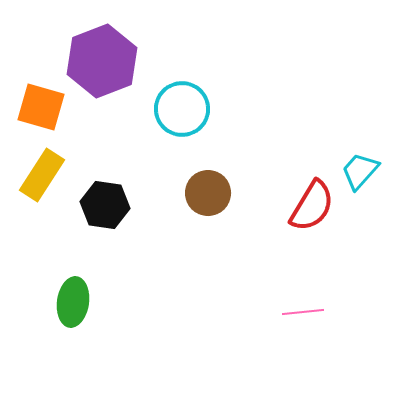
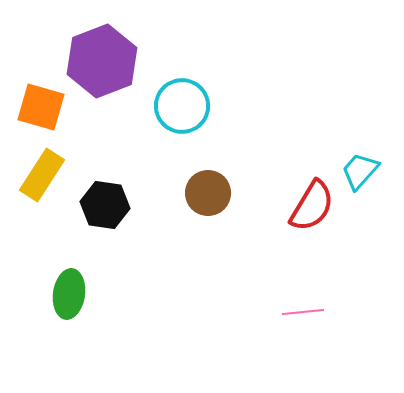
cyan circle: moved 3 px up
green ellipse: moved 4 px left, 8 px up
